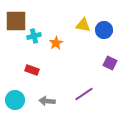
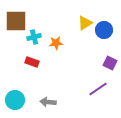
yellow triangle: moved 2 px right, 2 px up; rotated 42 degrees counterclockwise
cyan cross: moved 1 px down
orange star: rotated 24 degrees clockwise
red rectangle: moved 8 px up
purple line: moved 14 px right, 5 px up
gray arrow: moved 1 px right, 1 px down
